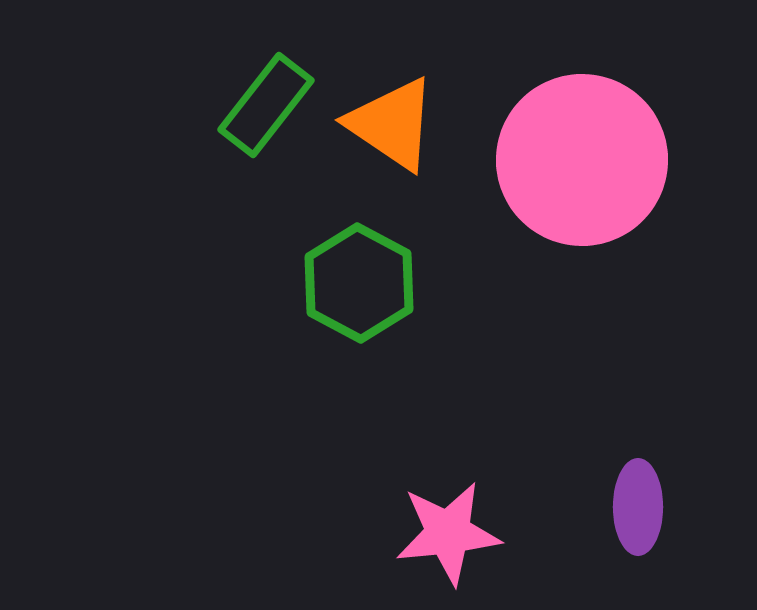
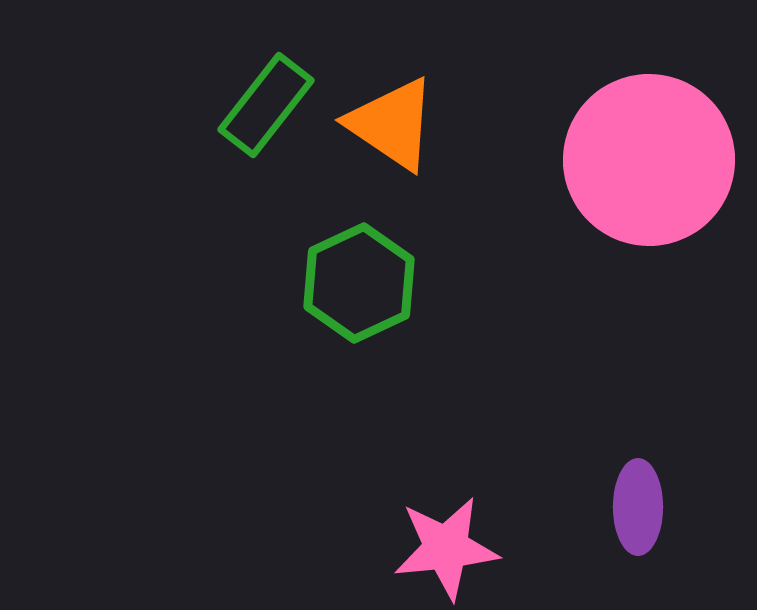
pink circle: moved 67 px right
green hexagon: rotated 7 degrees clockwise
pink star: moved 2 px left, 15 px down
